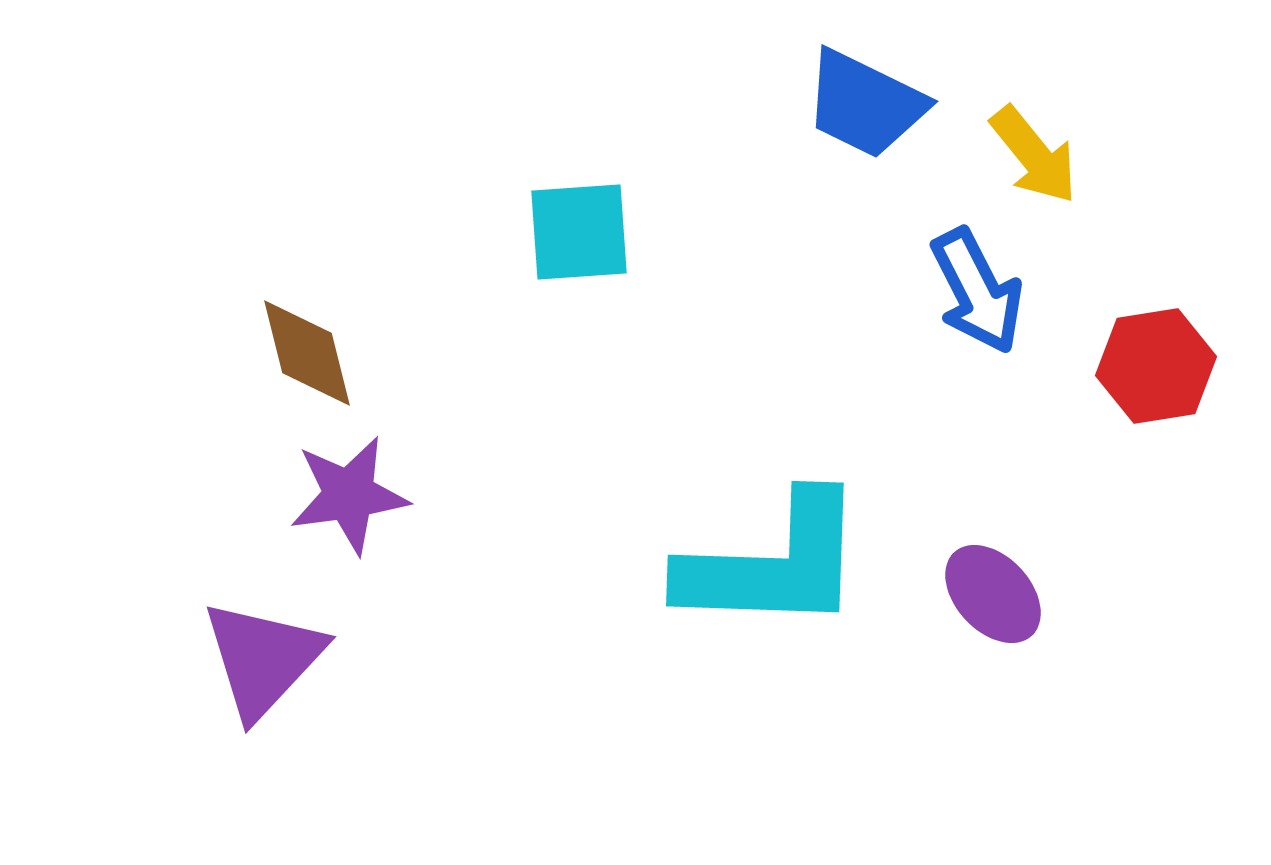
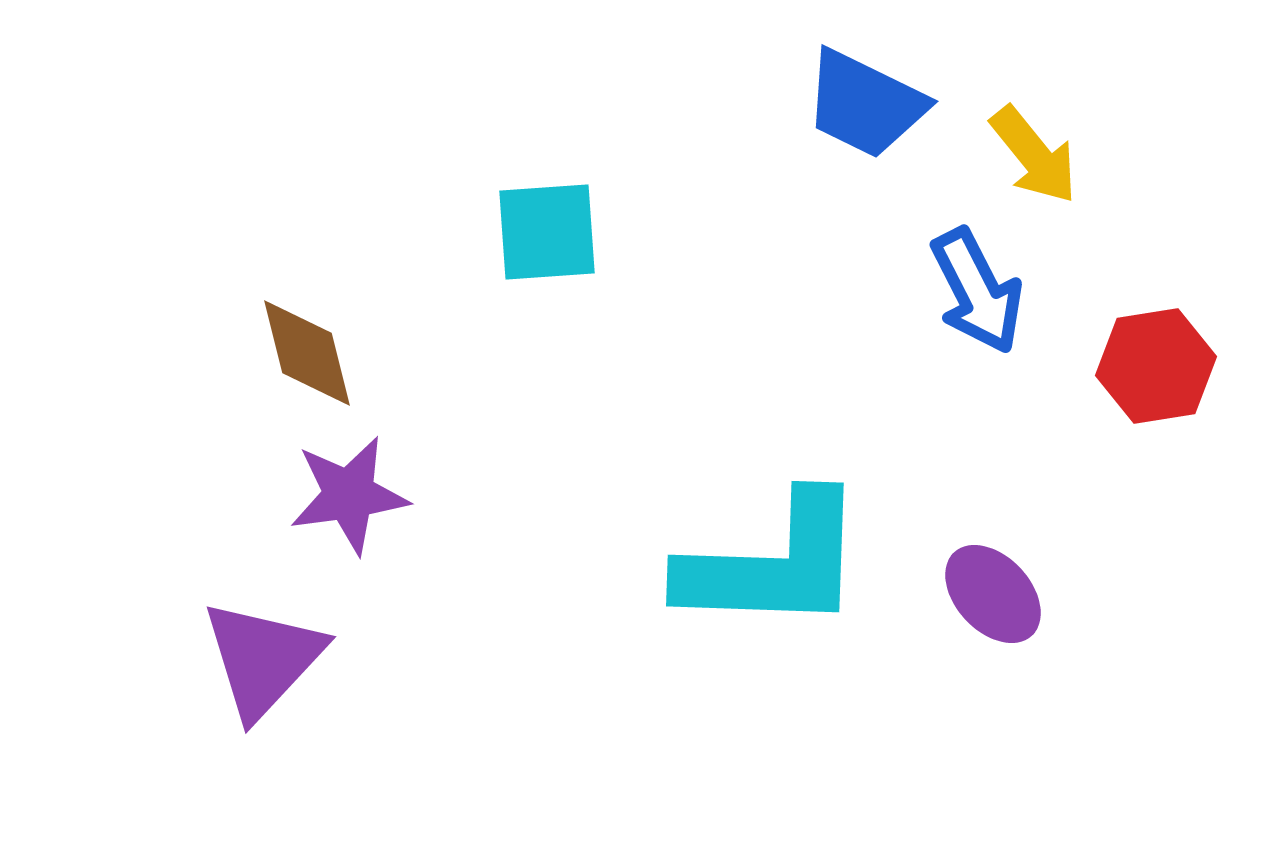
cyan square: moved 32 px left
